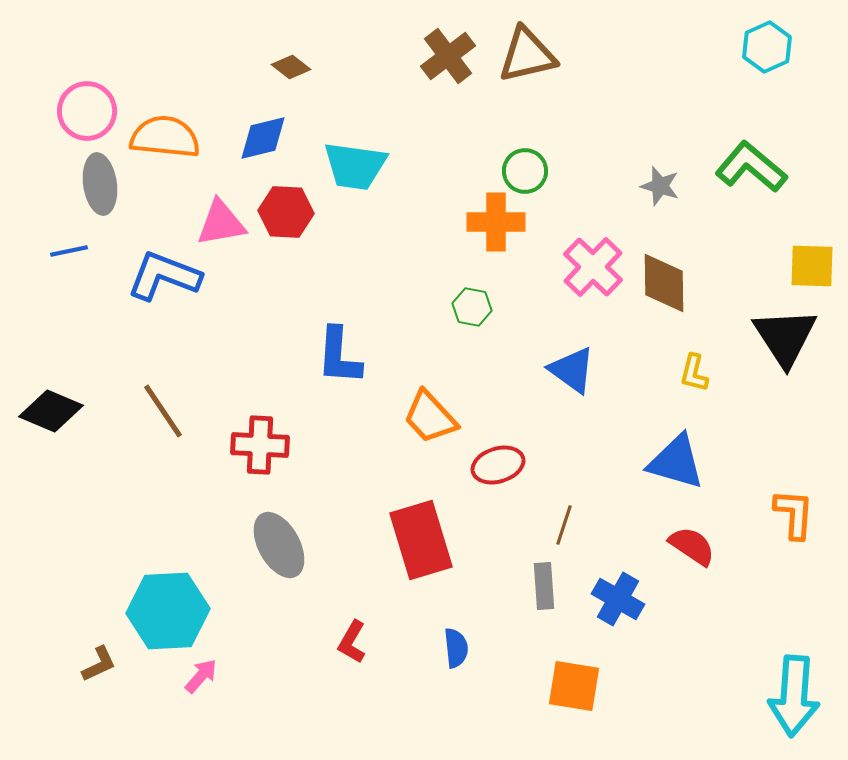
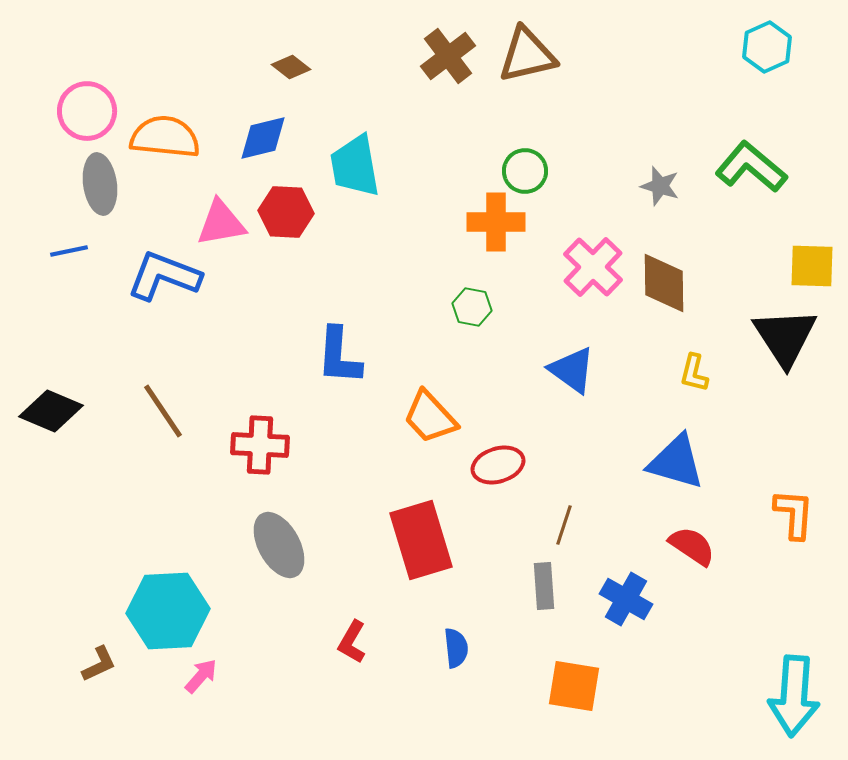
cyan trapezoid at (355, 166): rotated 72 degrees clockwise
blue cross at (618, 599): moved 8 px right
